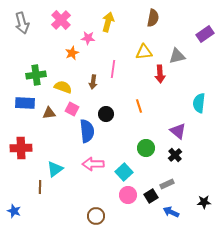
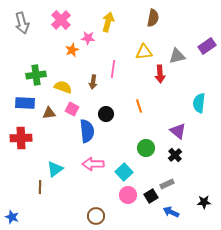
purple rectangle: moved 2 px right, 12 px down
orange star: moved 3 px up
red cross: moved 10 px up
blue star: moved 2 px left, 6 px down
